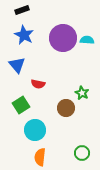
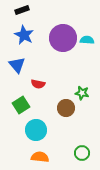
green star: rotated 16 degrees counterclockwise
cyan circle: moved 1 px right
orange semicircle: rotated 90 degrees clockwise
